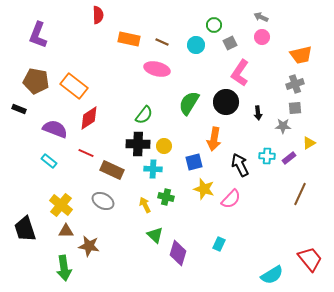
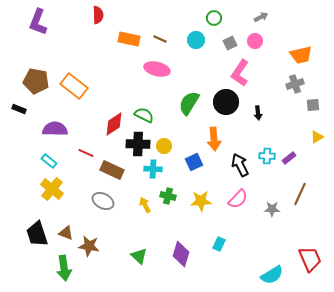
gray arrow at (261, 17): rotated 128 degrees clockwise
green circle at (214, 25): moved 7 px up
purple L-shape at (38, 35): moved 13 px up
pink circle at (262, 37): moved 7 px left, 4 px down
brown line at (162, 42): moved 2 px left, 3 px up
cyan circle at (196, 45): moved 5 px up
gray square at (295, 108): moved 18 px right, 3 px up
green semicircle at (144, 115): rotated 102 degrees counterclockwise
red diamond at (89, 118): moved 25 px right, 6 px down
gray star at (283, 126): moved 11 px left, 83 px down
purple semicircle at (55, 129): rotated 20 degrees counterclockwise
orange arrow at (214, 139): rotated 15 degrees counterclockwise
yellow triangle at (309, 143): moved 8 px right, 6 px up
blue square at (194, 162): rotated 12 degrees counterclockwise
yellow star at (204, 189): moved 3 px left, 12 px down; rotated 20 degrees counterclockwise
green cross at (166, 197): moved 2 px right, 1 px up
pink semicircle at (231, 199): moved 7 px right
yellow cross at (61, 205): moved 9 px left, 16 px up
black trapezoid at (25, 229): moved 12 px right, 5 px down
brown triangle at (66, 231): moved 2 px down; rotated 21 degrees clockwise
green triangle at (155, 235): moved 16 px left, 21 px down
purple diamond at (178, 253): moved 3 px right, 1 px down
red trapezoid at (310, 259): rotated 16 degrees clockwise
